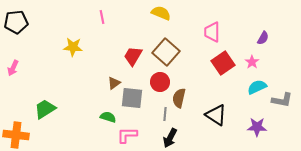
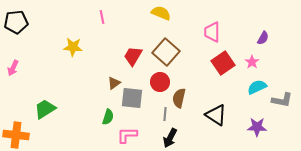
green semicircle: rotated 91 degrees clockwise
